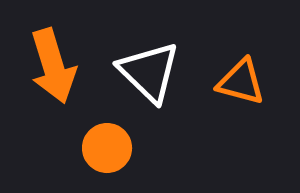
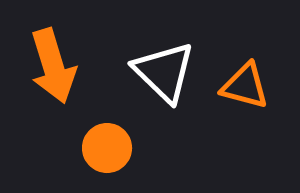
white triangle: moved 15 px right
orange triangle: moved 4 px right, 4 px down
